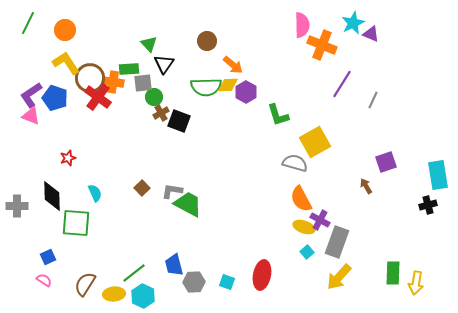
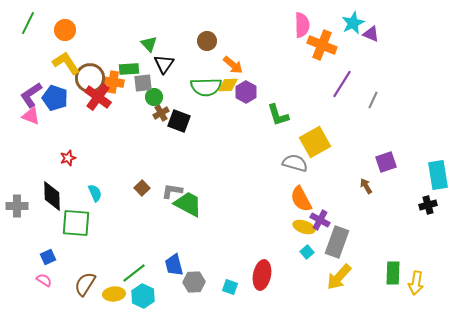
cyan square at (227, 282): moved 3 px right, 5 px down
